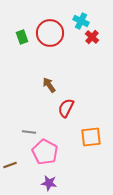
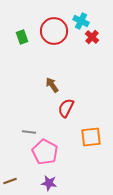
red circle: moved 4 px right, 2 px up
brown arrow: moved 3 px right
brown line: moved 16 px down
